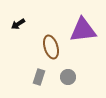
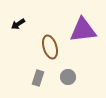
brown ellipse: moved 1 px left
gray rectangle: moved 1 px left, 1 px down
